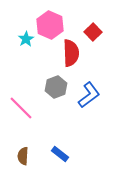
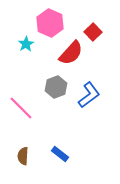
pink hexagon: moved 2 px up
cyan star: moved 5 px down
red semicircle: rotated 44 degrees clockwise
